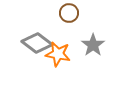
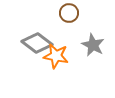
gray star: rotated 10 degrees counterclockwise
orange star: moved 2 px left, 2 px down
